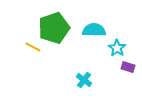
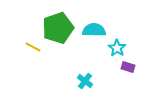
green pentagon: moved 4 px right
cyan cross: moved 1 px right, 1 px down
